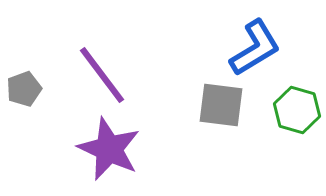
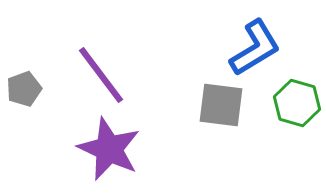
purple line: moved 1 px left
green hexagon: moved 7 px up
